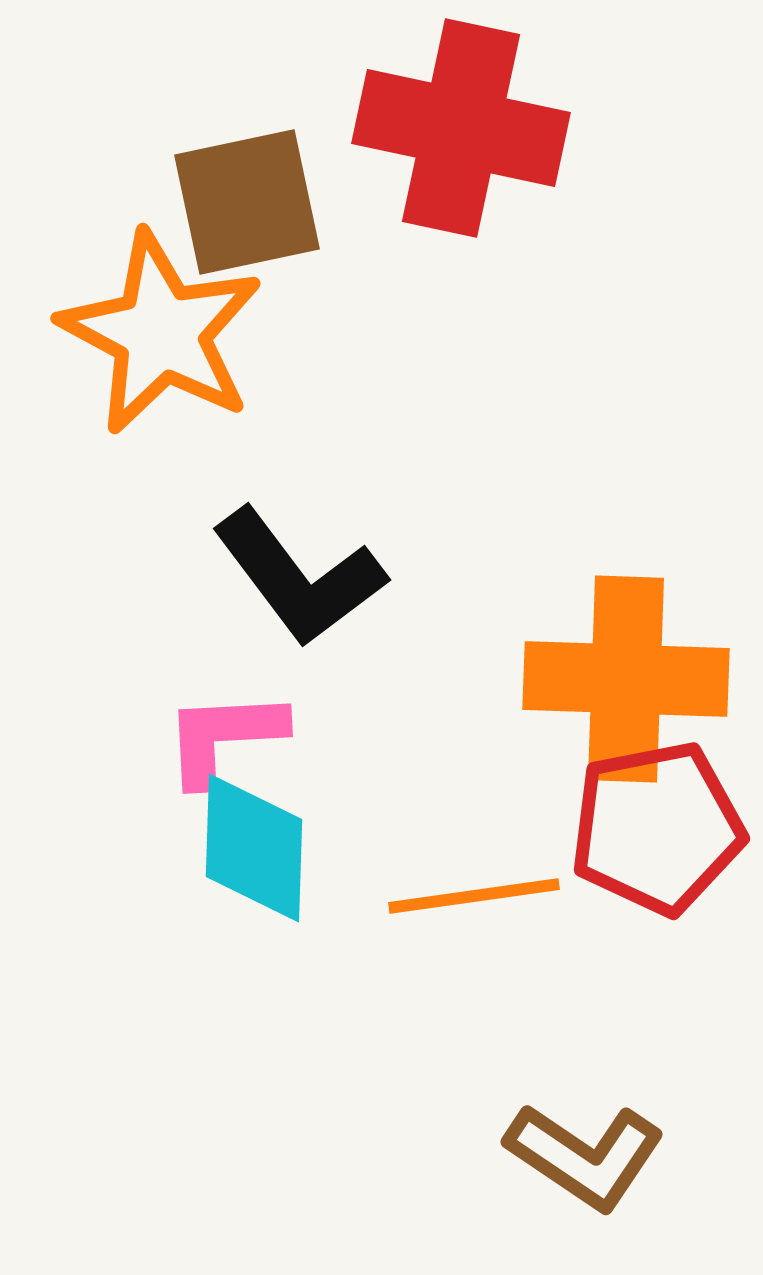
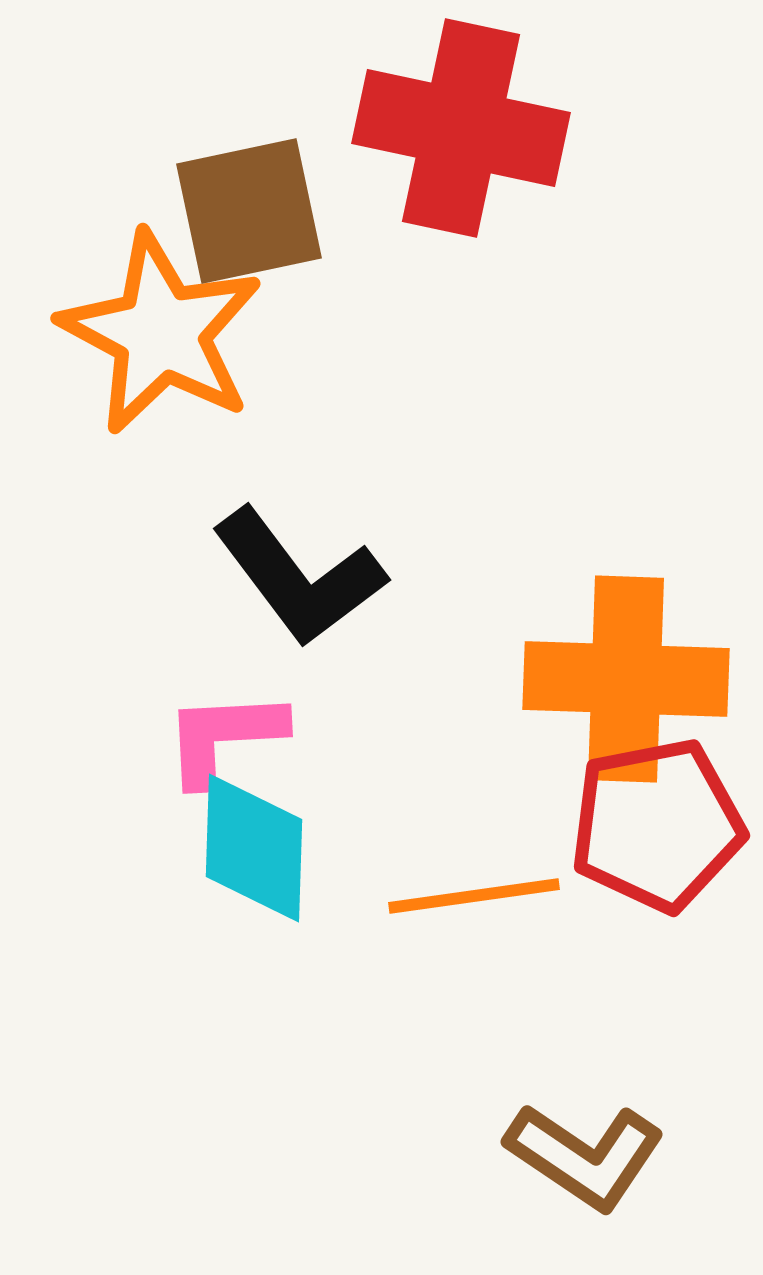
brown square: moved 2 px right, 9 px down
red pentagon: moved 3 px up
